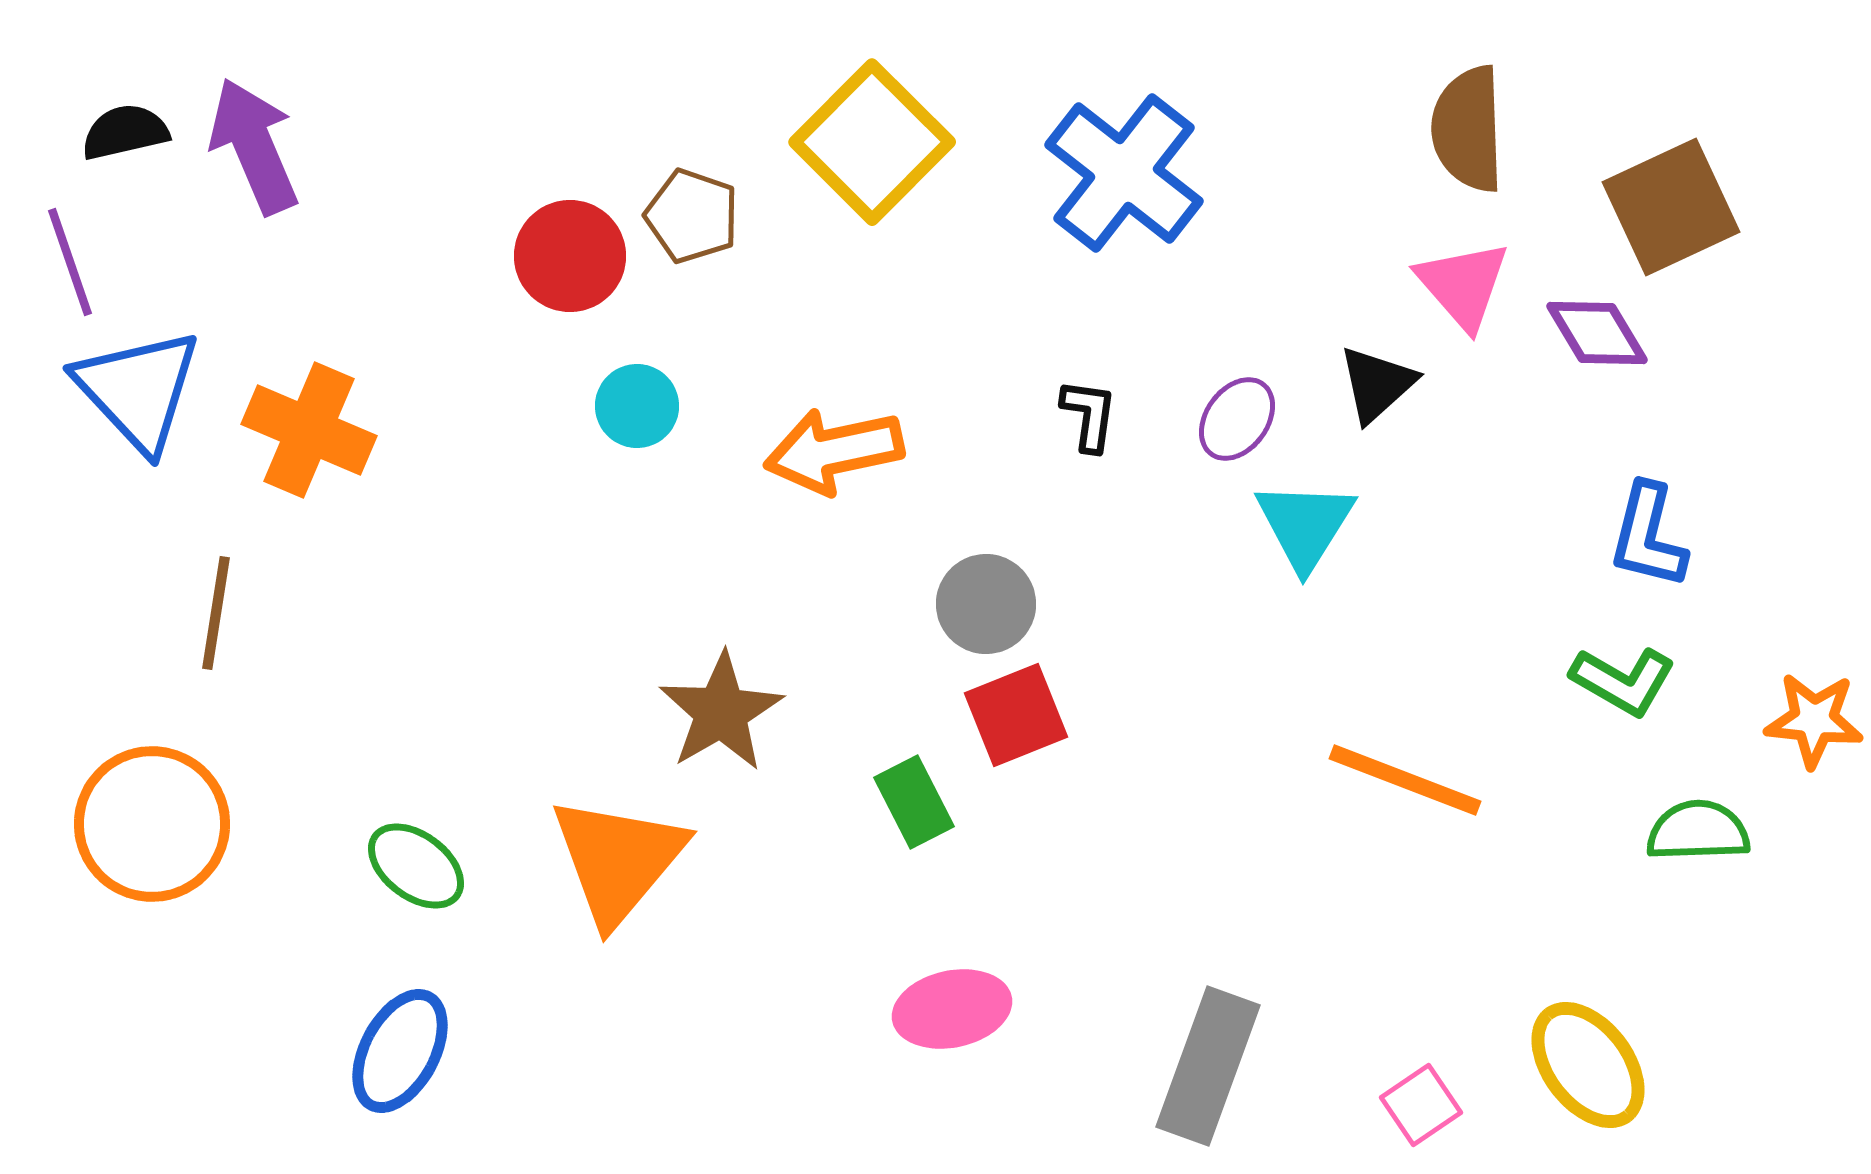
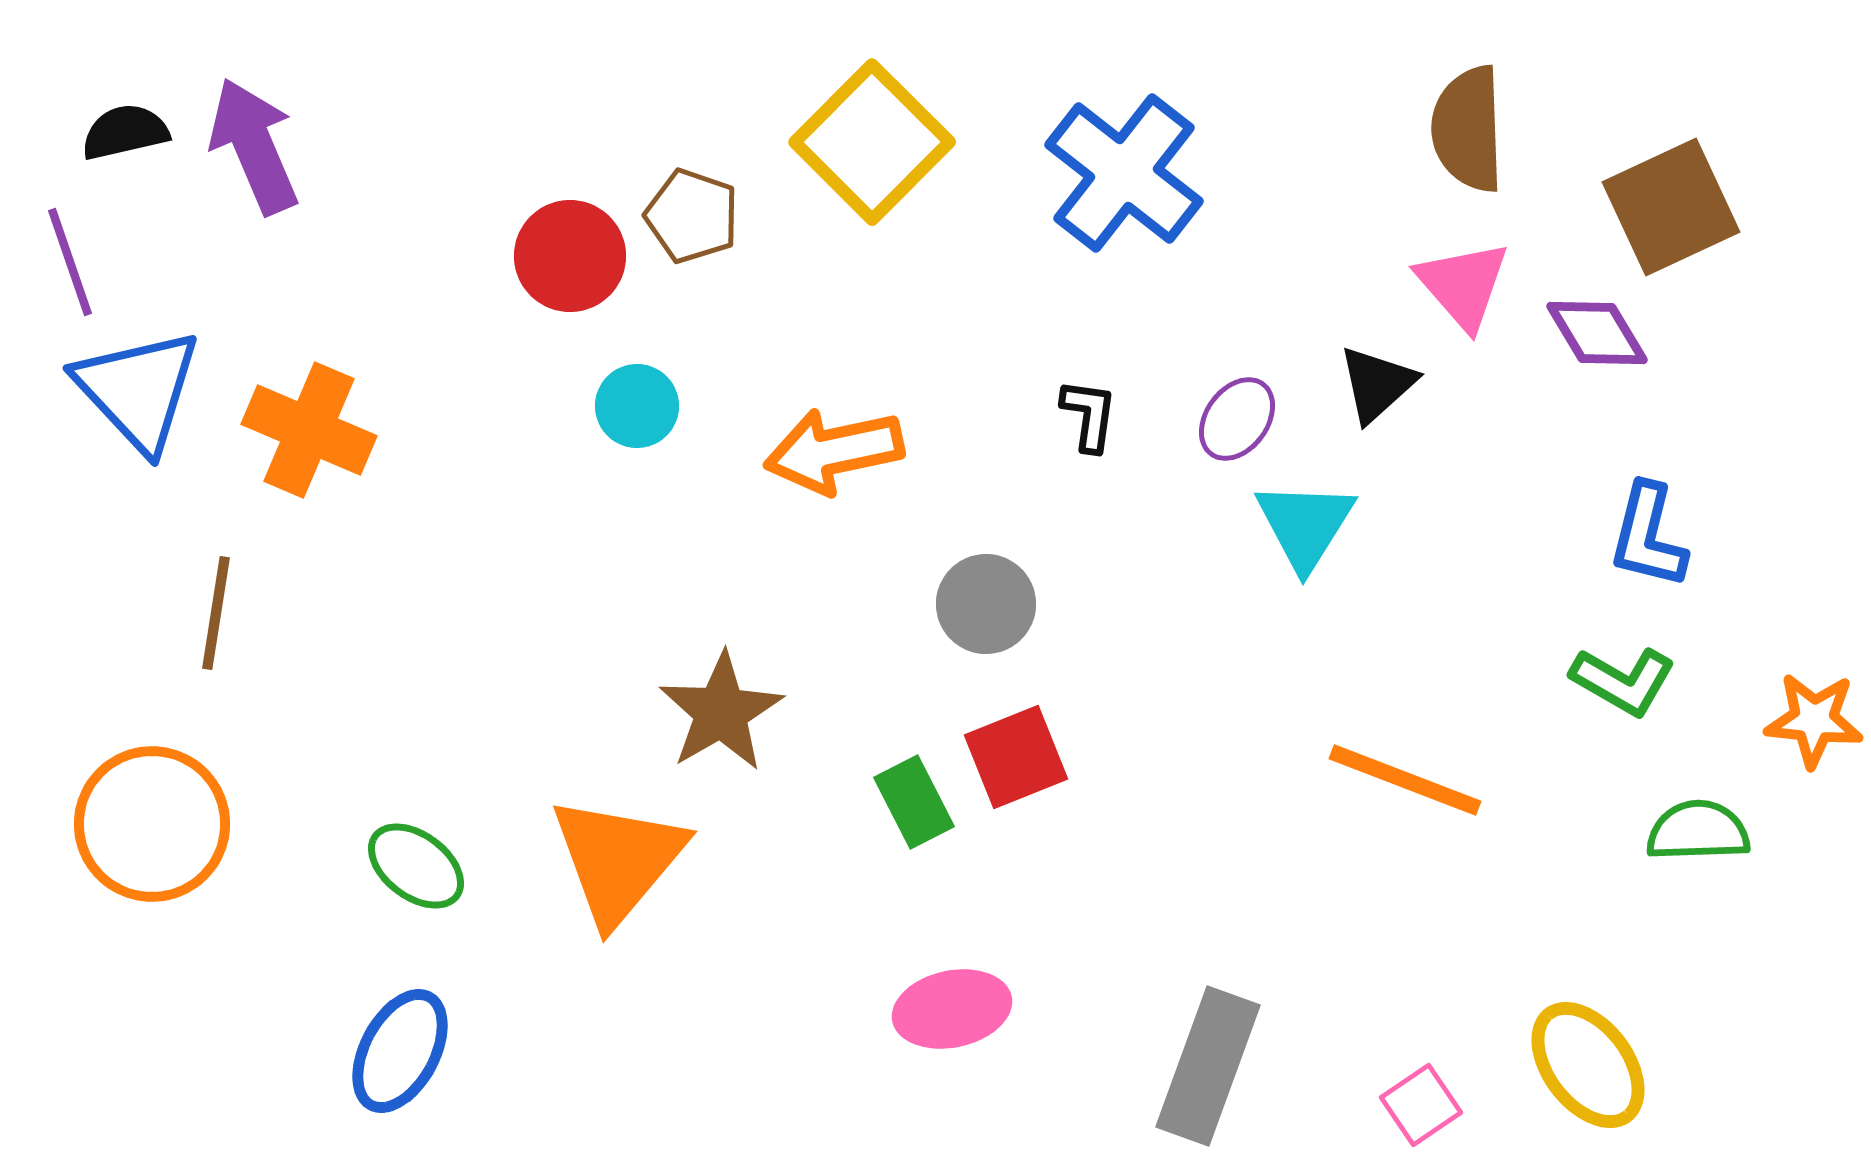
red square: moved 42 px down
